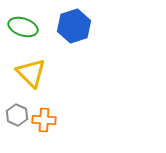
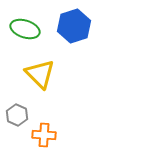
green ellipse: moved 2 px right, 2 px down
yellow triangle: moved 9 px right, 1 px down
orange cross: moved 15 px down
